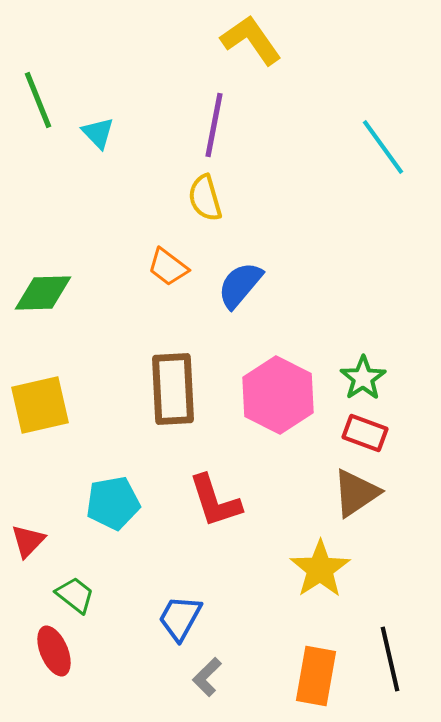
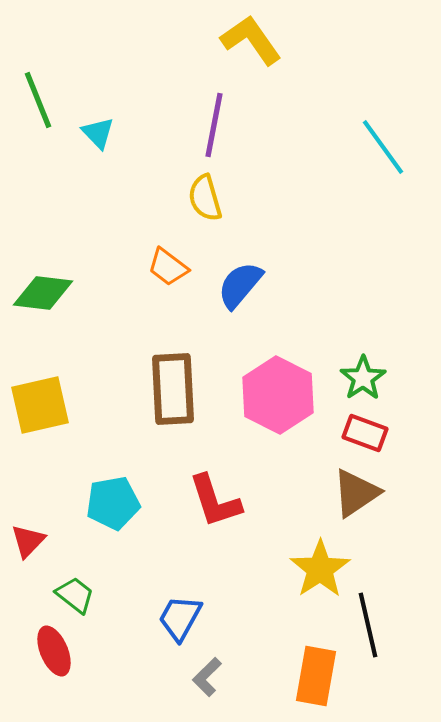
green diamond: rotated 8 degrees clockwise
black line: moved 22 px left, 34 px up
